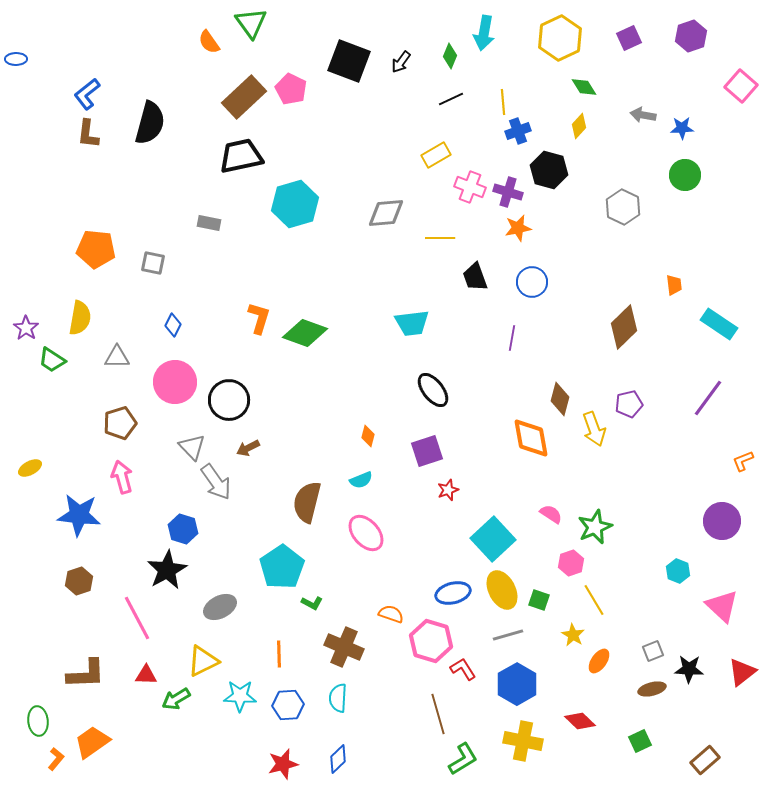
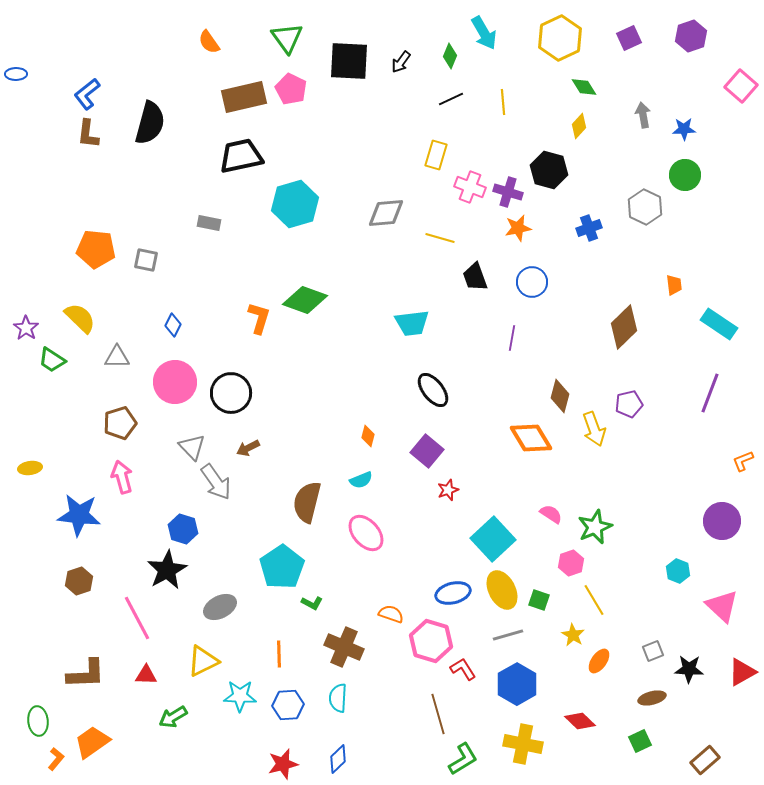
green triangle at (251, 23): moved 36 px right, 15 px down
cyan arrow at (484, 33): rotated 40 degrees counterclockwise
blue ellipse at (16, 59): moved 15 px down
black square at (349, 61): rotated 18 degrees counterclockwise
brown rectangle at (244, 97): rotated 30 degrees clockwise
gray arrow at (643, 115): rotated 70 degrees clockwise
blue star at (682, 128): moved 2 px right, 1 px down
blue cross at (518, 131): moved 71 px right, 97 px down
yellow rectangle at (436, 155): rotated 44 degrees counterclockwise
gray hexagon at (623, 207): moved 22 px right
yellow line at (440, 238): rotated 16 degrees clockwise
gray square at (153, 263): moved 7 px left, 3 px up
yellow semicircle at (80, 318): rotated 56 degrees counterclockwise
green diamond at (305, 333): moved 33 px up
purple line at (708, 398): moved 2 px right, 5 px up; rotated 15 degrees counterclockwise
brown diamond at (560, 399): moved 3 px up
black circle at (229, 400): moved 2 px right, 7 px up
orange diamond at (531, 438): rotated 21 degrees counterclockwise
purple square at (427, 451): rotated 32 degrees counterclockwise
yellow ellipse at (30, 468): rotated 20 degrees clockwise
red triangle at (742, 672): rotated 8 degrees clockwise
brown ellipse at (652, 689): moved 9 px down
green arrow at (176, 699): moved 3 px left, 18 px down
yellow cross at (523, 741): moved 3 px down
